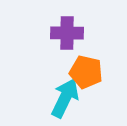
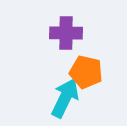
purple cross: moved 1 px left
